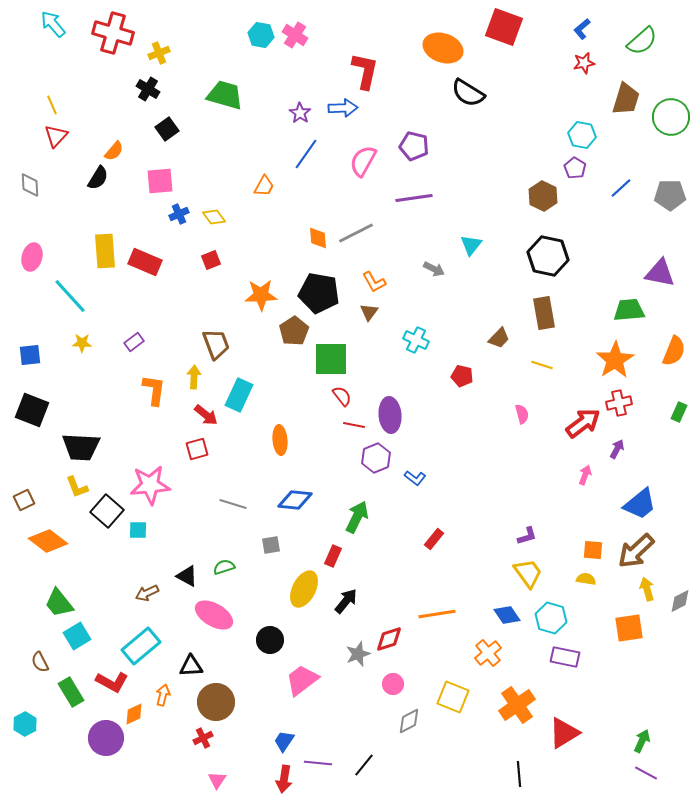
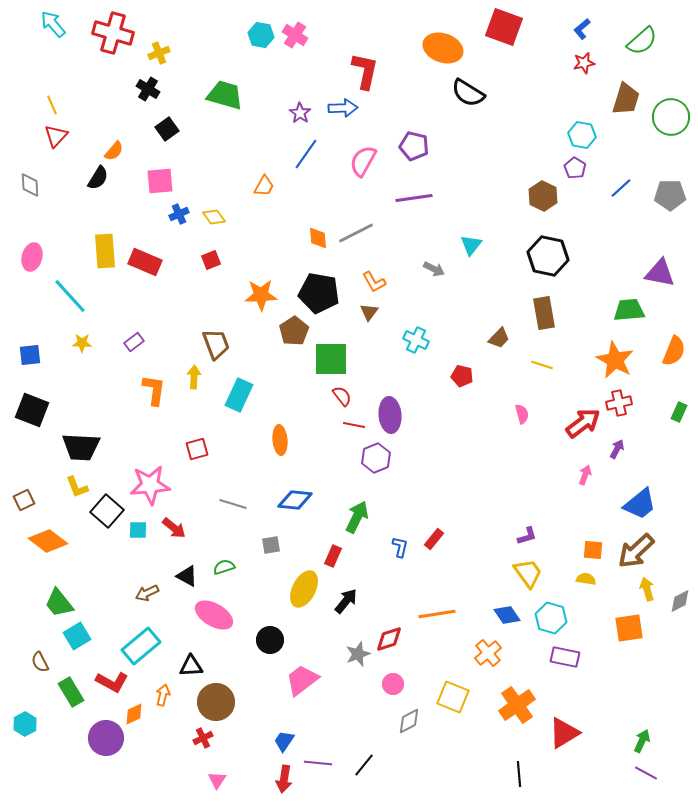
orange star at (615, 360): rotated 12 degrees counterclockwise
red arrow at (206, 415): moved 32 px left, 113 px down
blue L-shape at (415, 478): moved 15 px left, 69 px down; rotated 115 degrees counterclockwise
